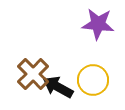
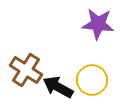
brown cross: moved 7 px left, 4 px up; rotated 12 degrees counterclockwise
yellow circle: moved 1 px left
